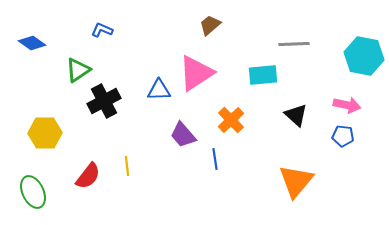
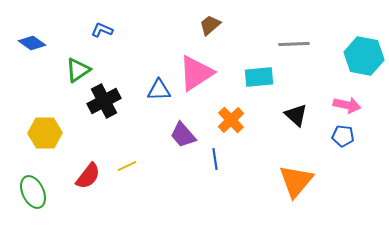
cyan rectangle: moved 4 px left, 2 px down
yellow line: rotated 72 degrees clockwise
